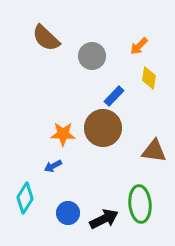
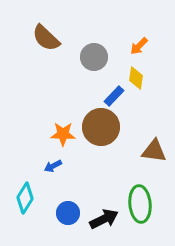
gray circle: moved 2 px right, 1 px down
yellow diamond: moved 13 px left
brown circle: moved 2 px left, 1 px up
